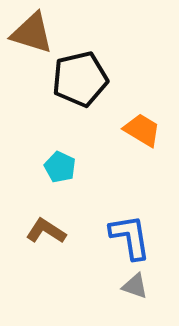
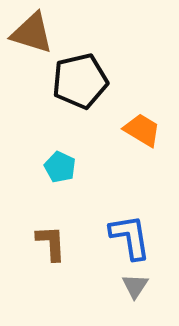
black pentagon: moved 2 px down
brown L-shape: moved 5 px right, 12 px down; rotated 54 degrees clockwise
gray triangle: rotated 44 degrees clockwise
